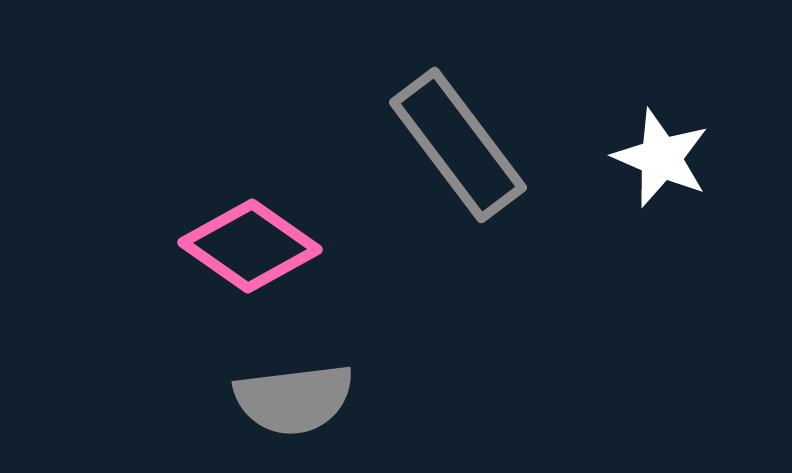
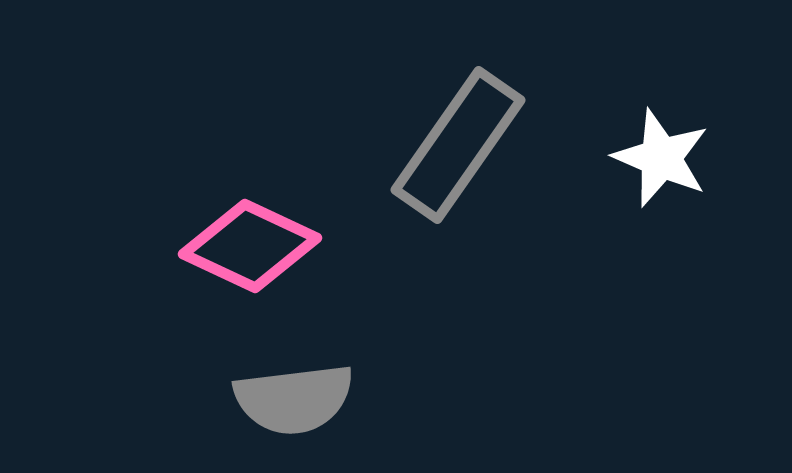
gray rectangle: rotated 72 degrees clockwise
pink diamond: rotated 10 degrees counterclockwise
